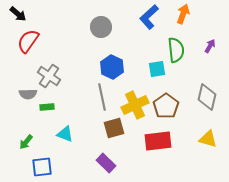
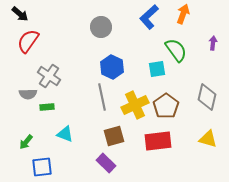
black arrow: moved 2 px right
purple arrow: moved 3 px right, 3 px up; rotated 24 degrees counterclockwise
green semicircle: rotated 30 degrees counterclockwise
brown square: moved 8 px down
